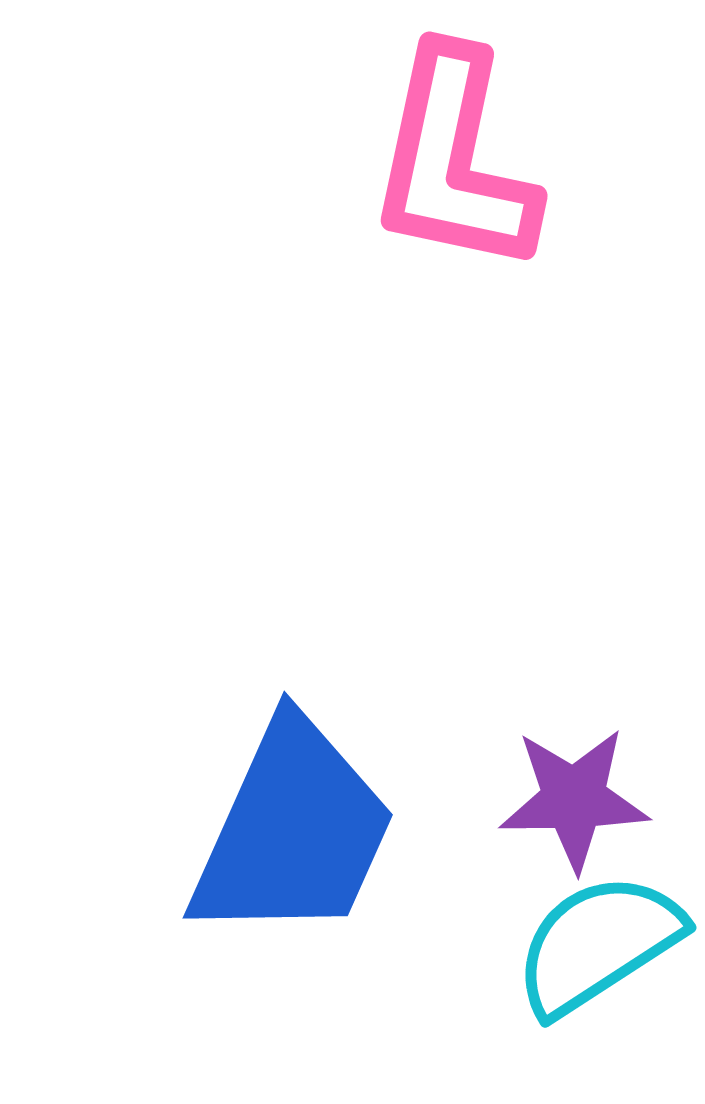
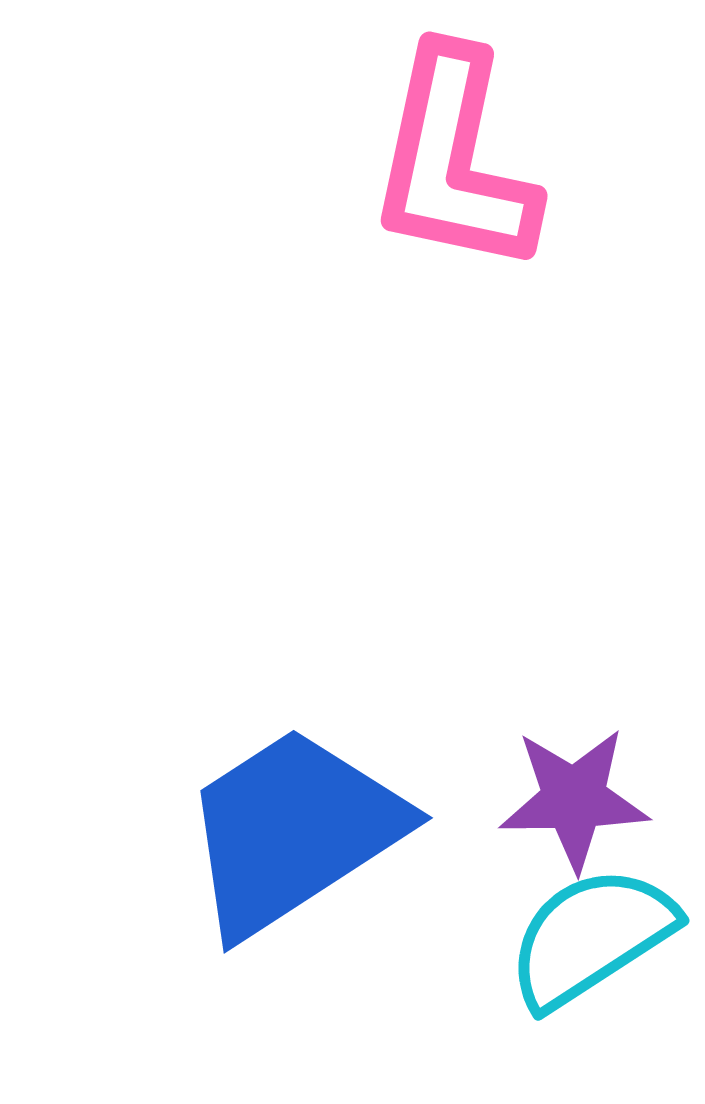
blue trapezoid: rotated 147 degrees counterclockwise
cyan semicircle: moved 7 px left, 7 px up
